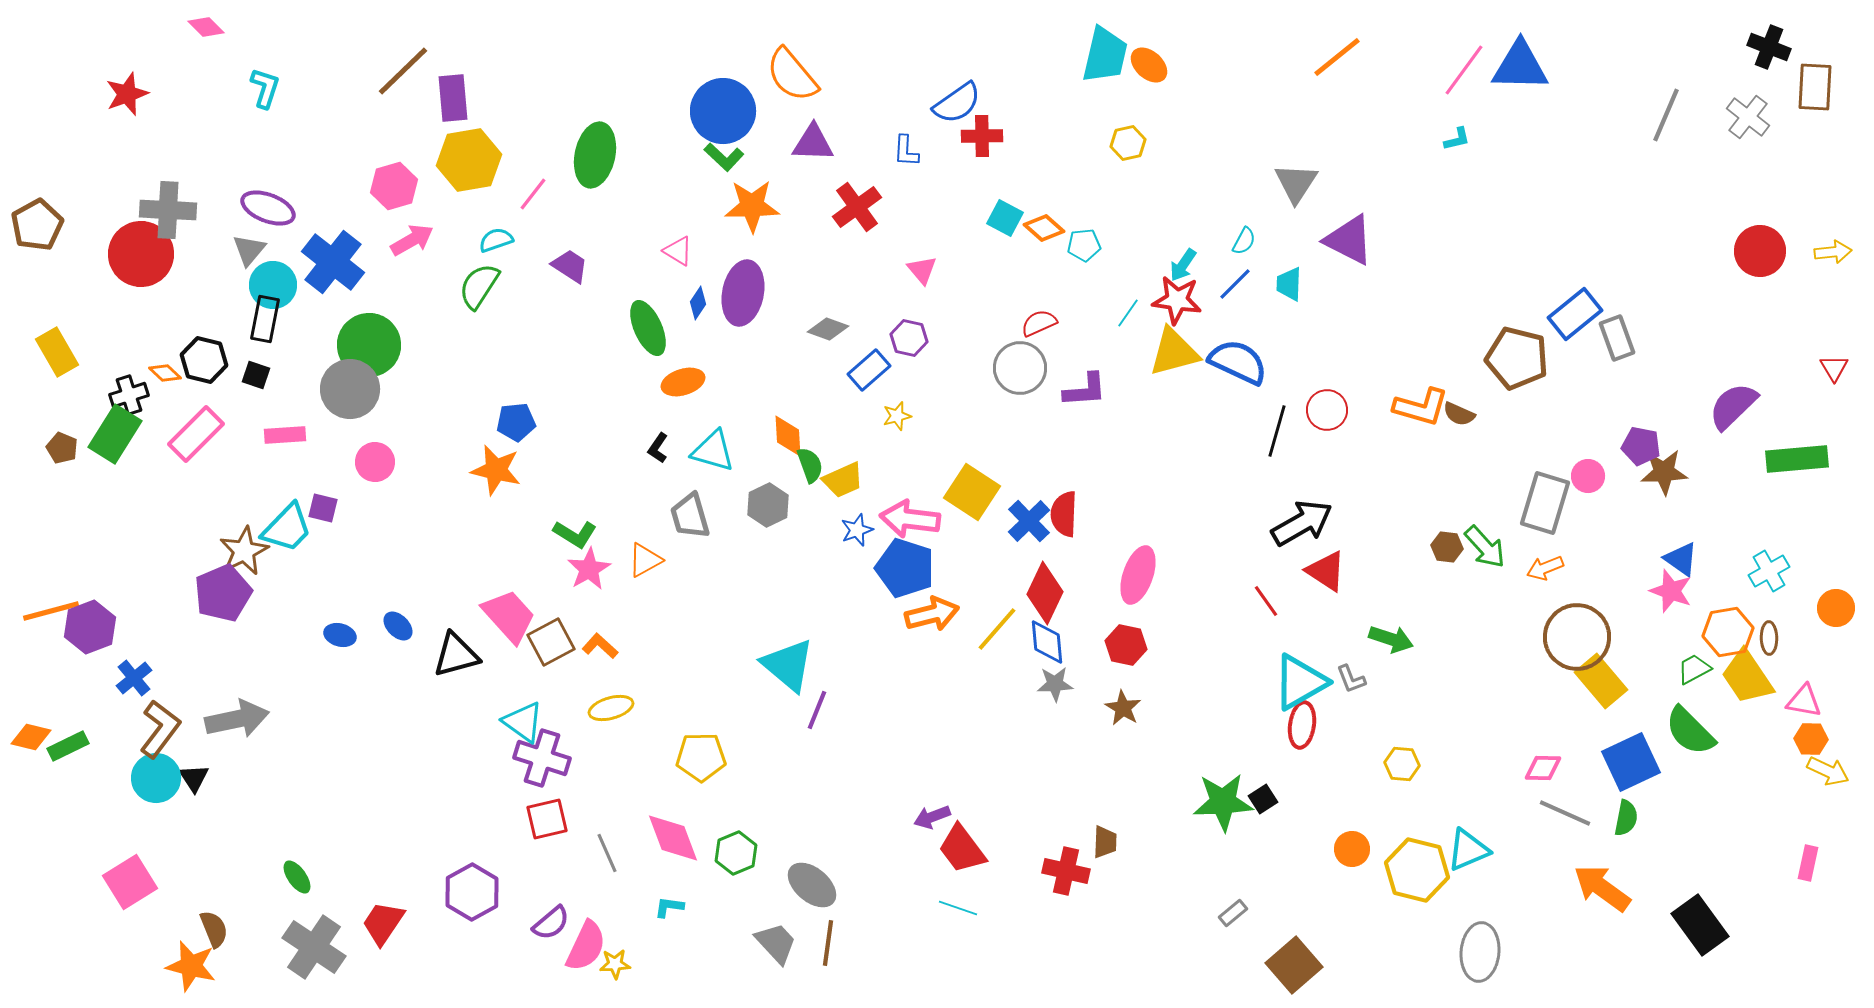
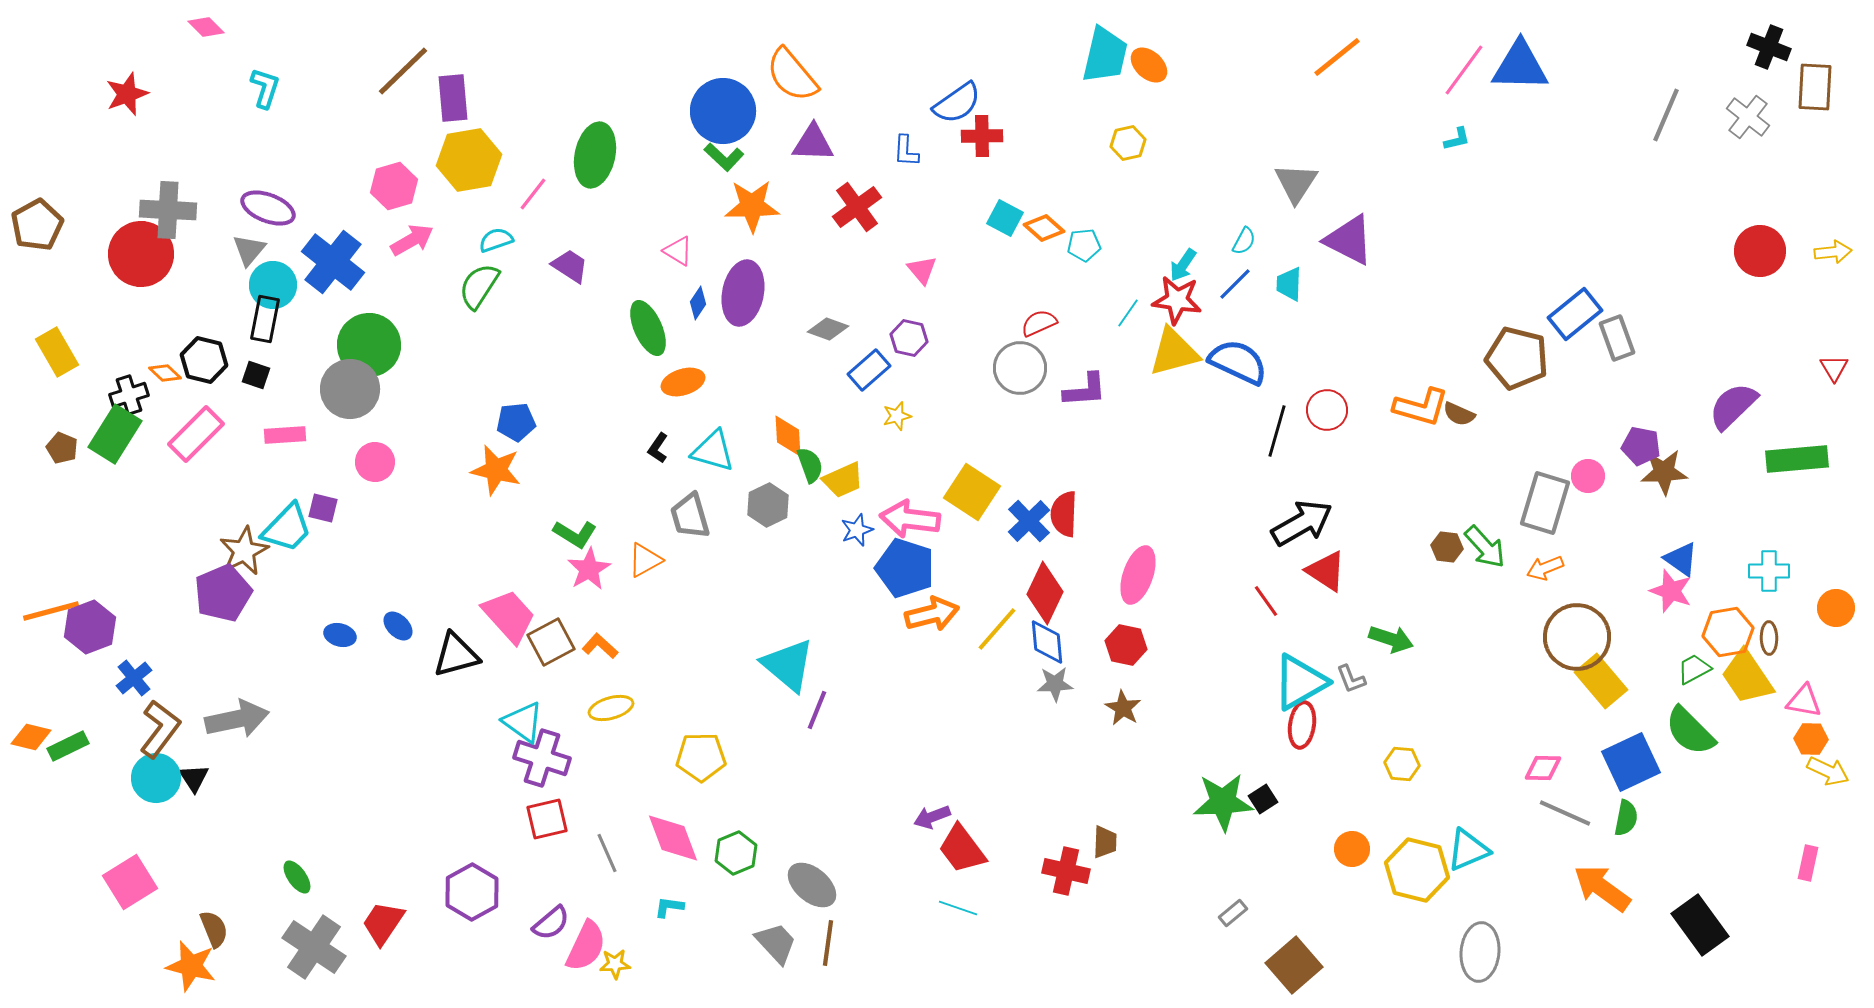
cyan cross at (1769, 571): rotated 30 degrees clockwise
